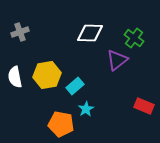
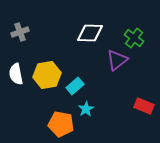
white semicircle: moved 1 px right, 3 px up
